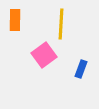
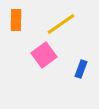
orange rectangle: moved 1 px right
yellow line: rotated 52 degrees clockwise
